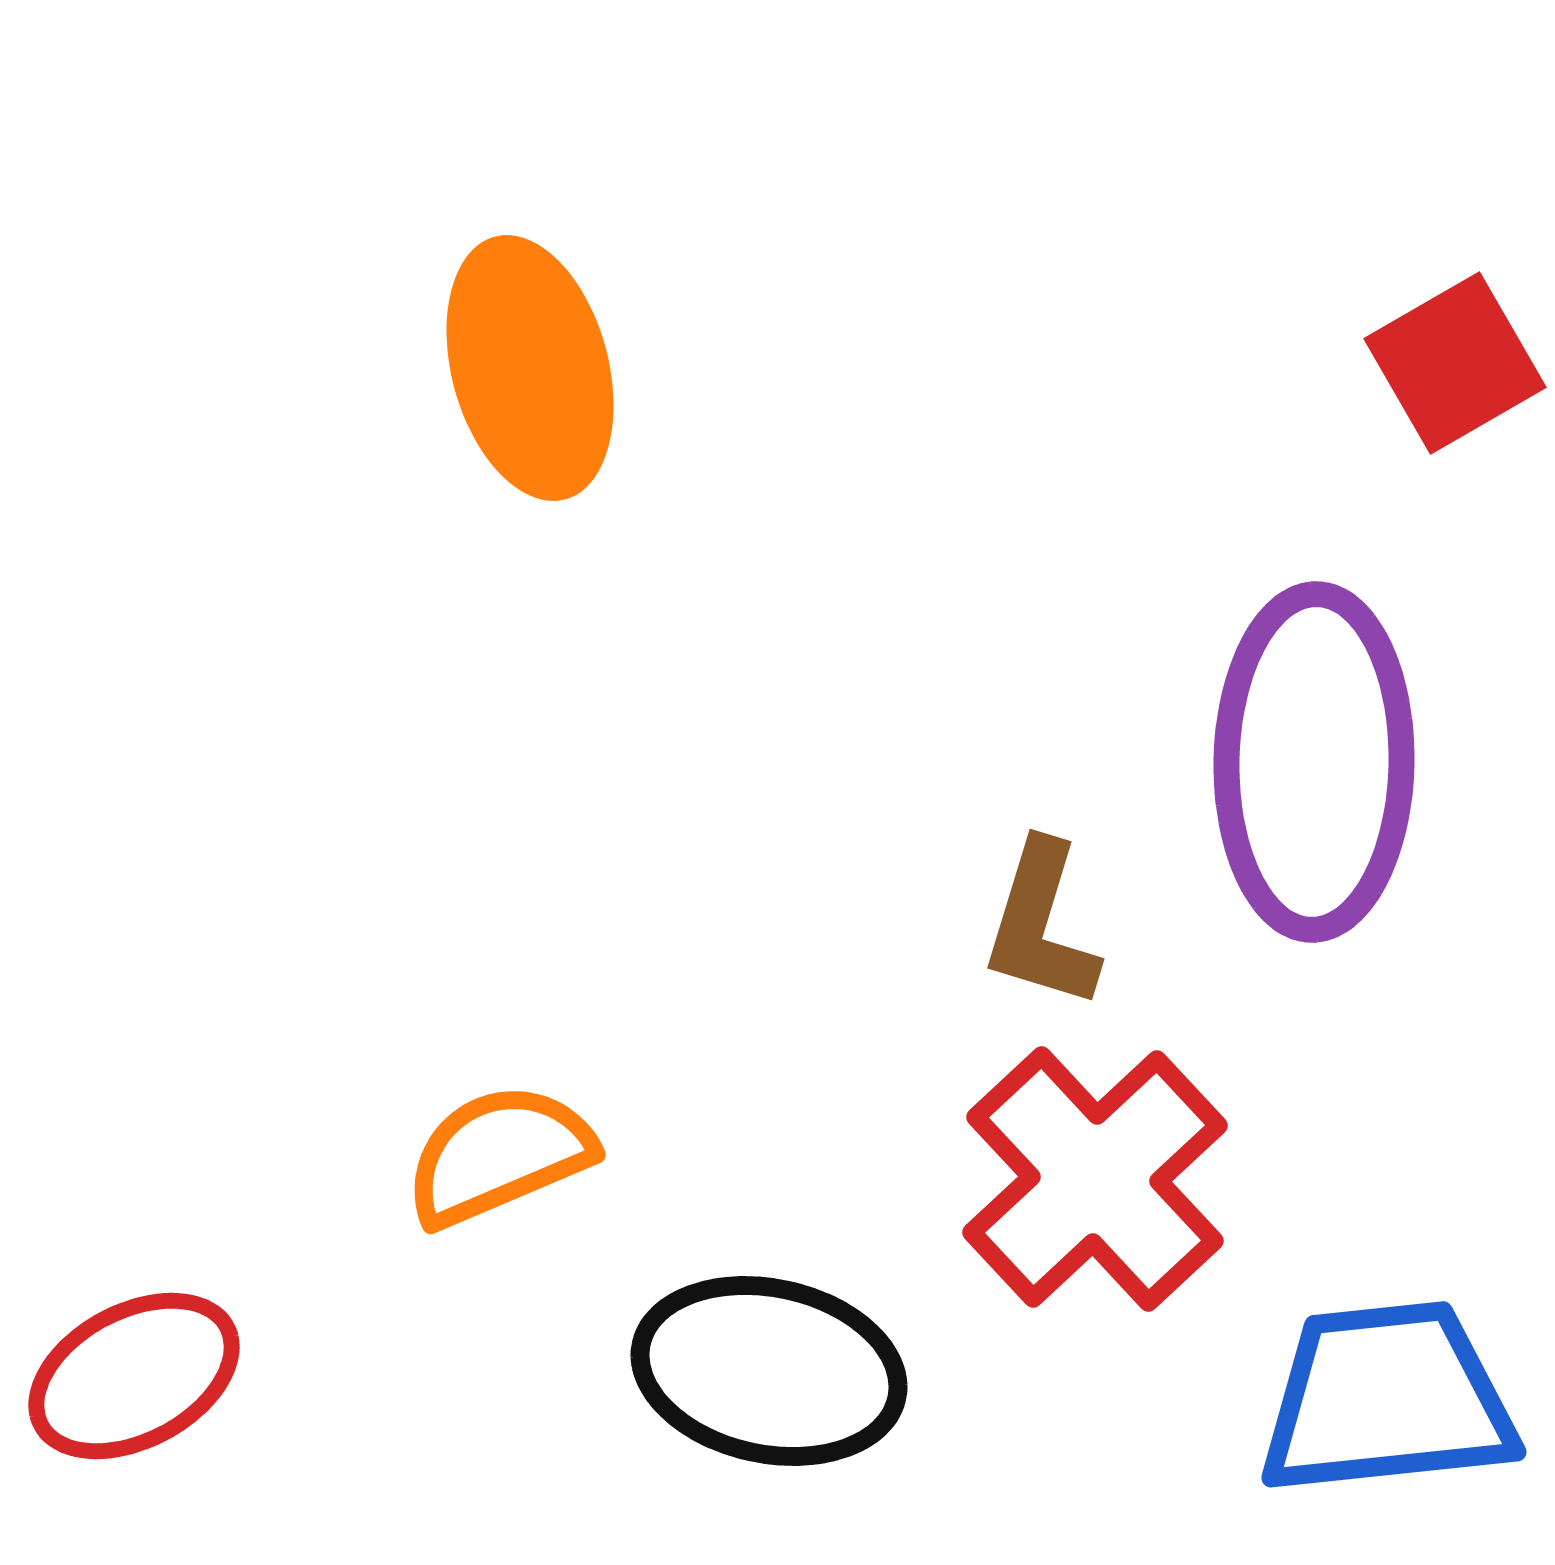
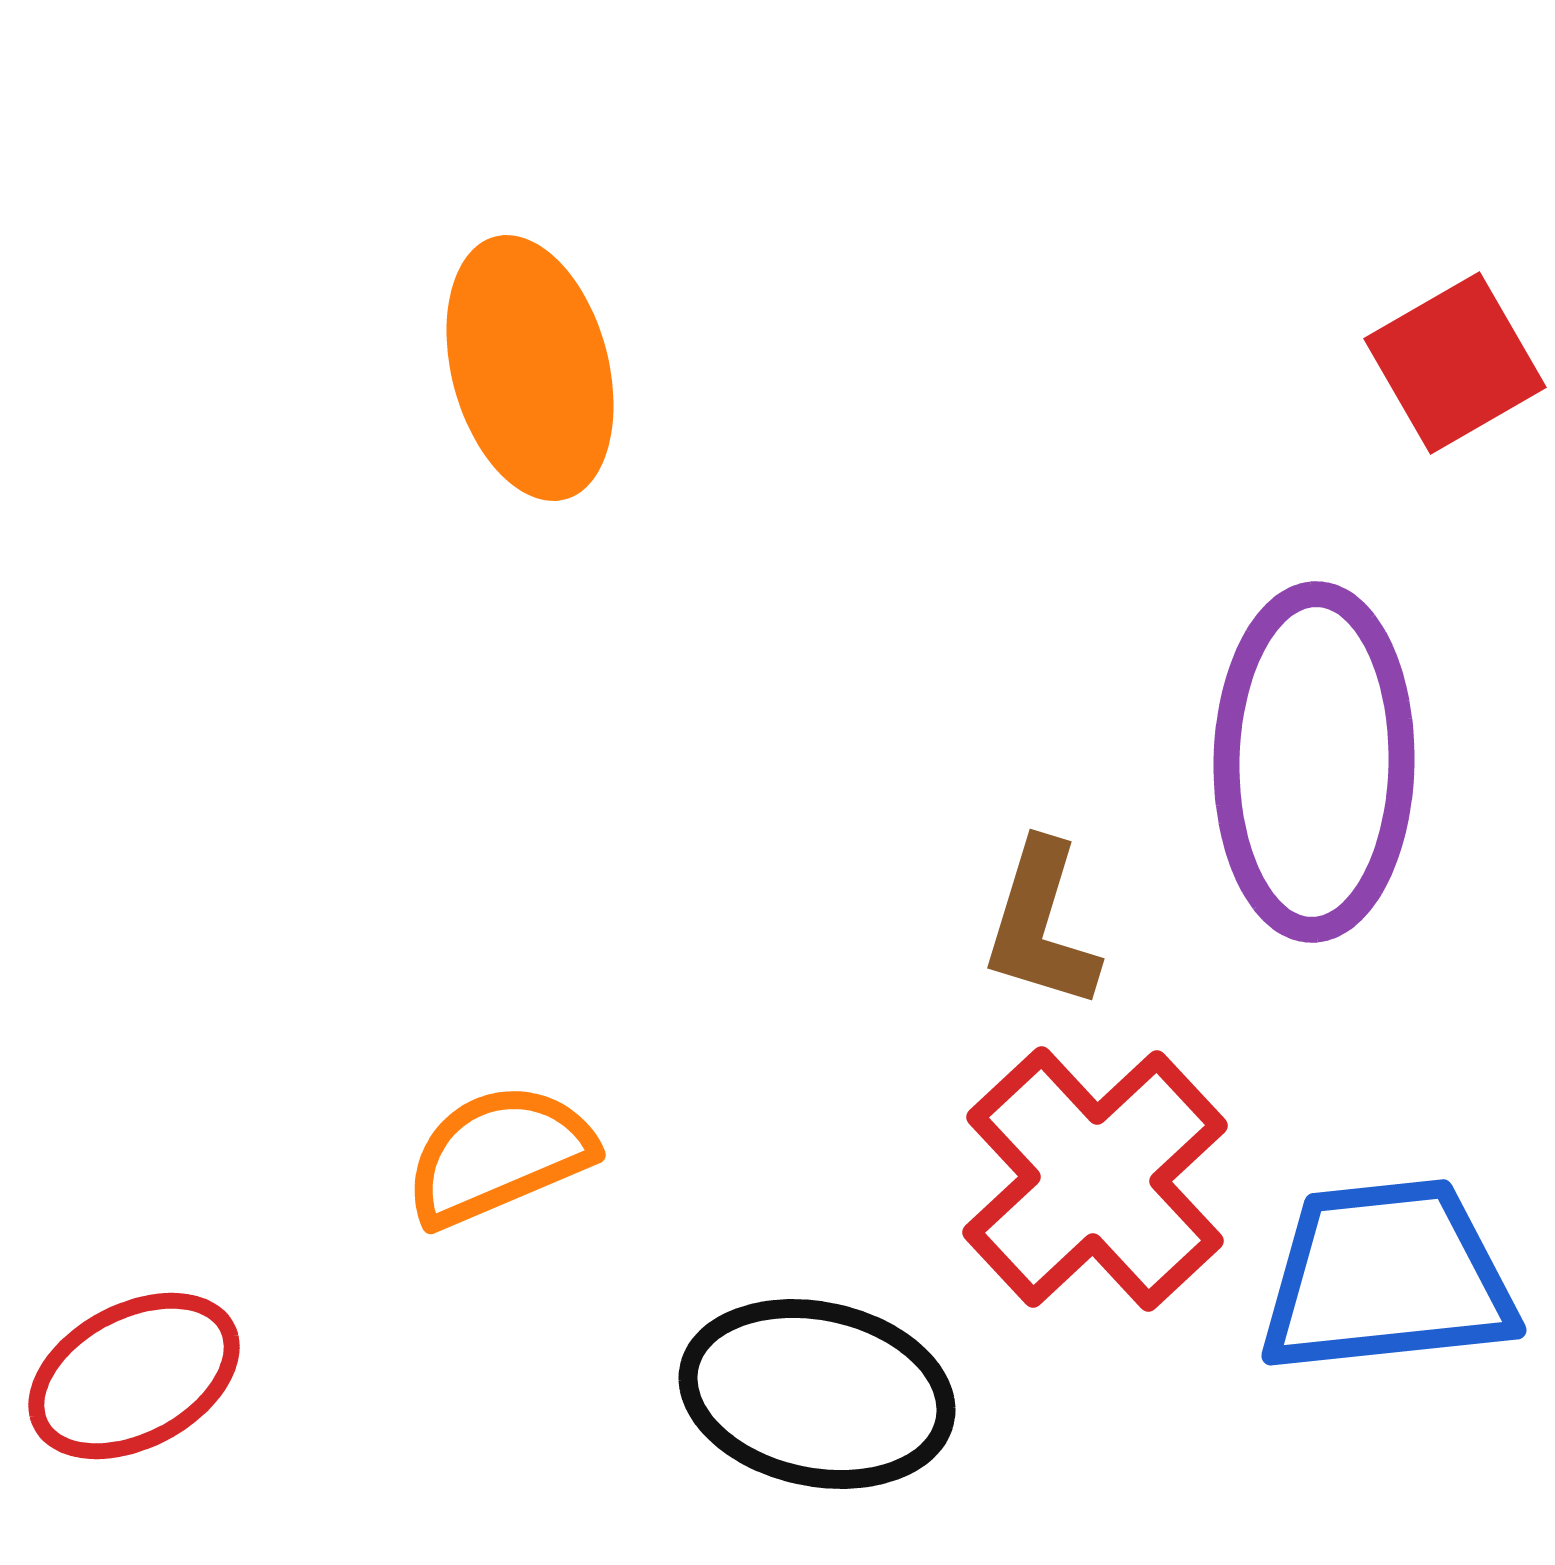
black ellipse: moved 48 px right, 23 px down
blue trapezoid: moved 122 px up
